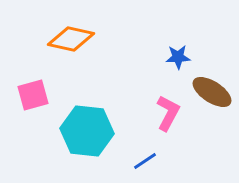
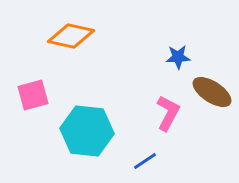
orange diamond: moved 3 px up
